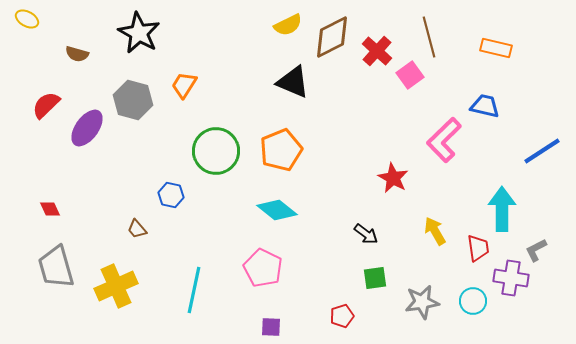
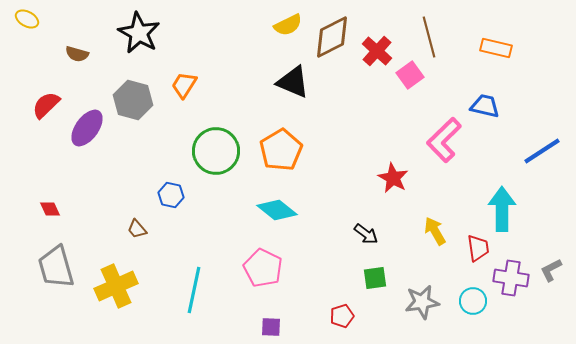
orange pentagon: rotated 9 degrees counterclockwise
gray L-shape: moved 15 px right, 20 px down
